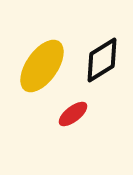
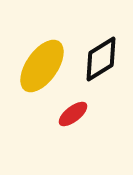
black diamond: moved 1 px left, 1 px up
